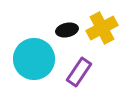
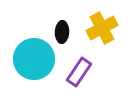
black ellipse: moved 5 px left, 2 px down; rotated 75 degrees counterclockwise
